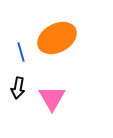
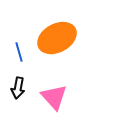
blue line: moved 2 px left
pink triangle: moved 2 px right, 1 px up; rotated 12 degrees counterclockwise
